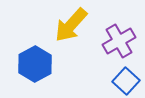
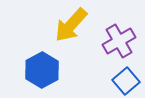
blue hexagon: moved 7 px right, 6 px down
blue square: rotated 8 degrees clockwise
